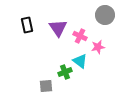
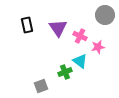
gray square: moved 5 px left; rotated 16 degrees counterclockwise
